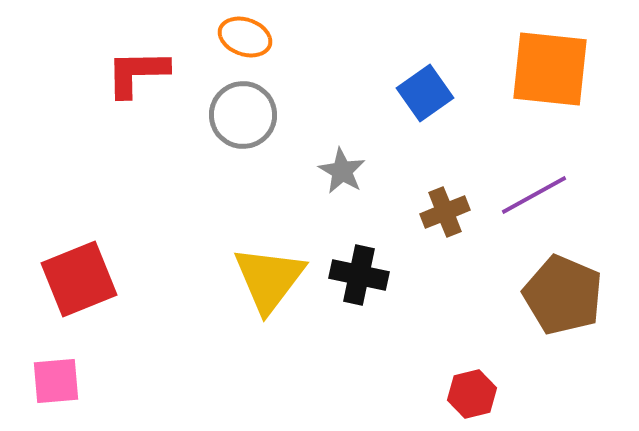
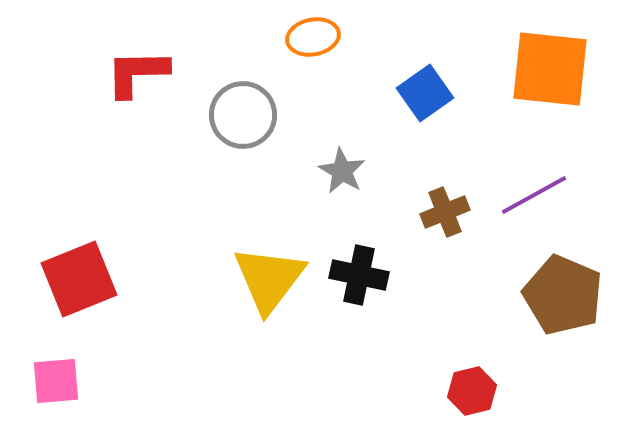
orange ellipse: moved 68 px right; rotated 30 degrees counterclockwise
red hexagon: moved 3 px up
